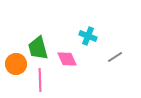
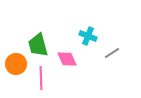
green trapezoid: moved 3 px up
gray line: moved 3 px left, 4 px up
pink line: moved 1 px right, 2 px up
